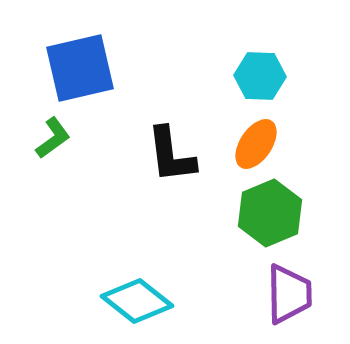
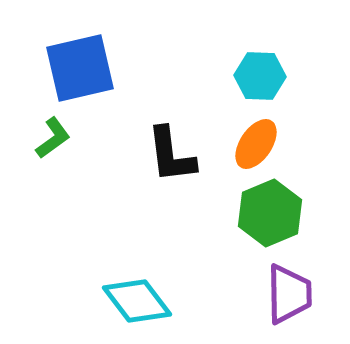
cyan diamond: rotated 14 degrees clockwise
